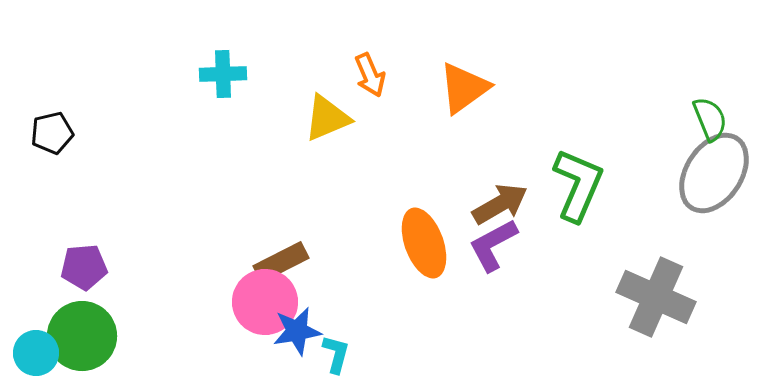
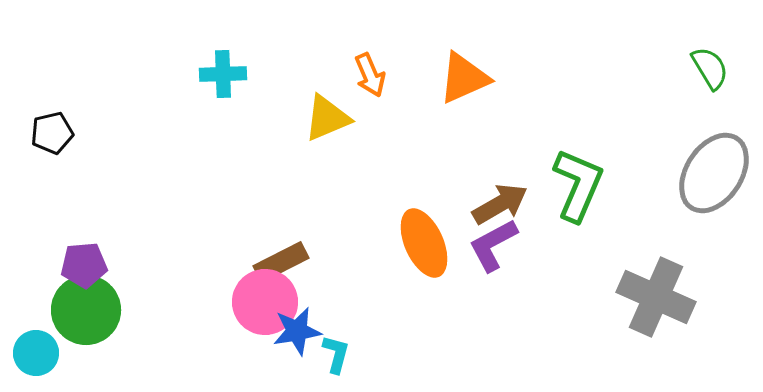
orange triangle: moved 10 px up; rotated 12 degrees clockwise
green semicircle: moved 51 px up; rotated 9 degrees counterclockwise
orange ellipse: rotated 4 degrees counterclockwise
purple pentagon: moved 2 px up
green circle: moved 4 px right, 26 px up
